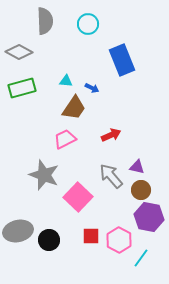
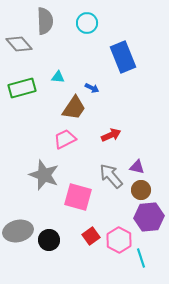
cyan circle: moved 1 px left, 1 px up
gray diamond: moved 8 px up; rotated 20 degrees clockwise
blue rectangle: moved 1 px right, 3 px up
cyan triangle: moved 8 px left, 4 px up
pink square: rotated 28 degrees counterclockwise
purple hexagon: rotated 16 degrees counterclockwise
red square: rotated 36 degrees counterclockwise
cyan line: rotated 54 degrees counterclockwise
